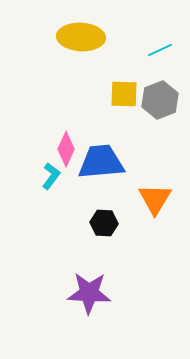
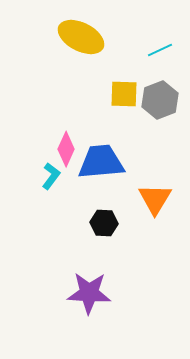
yellow ellipse: rotated 24 degrees clockwise
